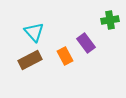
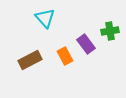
green cross: moved 11 px down
cyan triangle: moved 11 px right, 14 px up
purple rectangle: moved 1 px down
